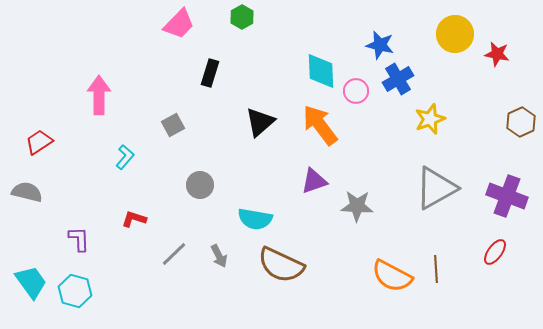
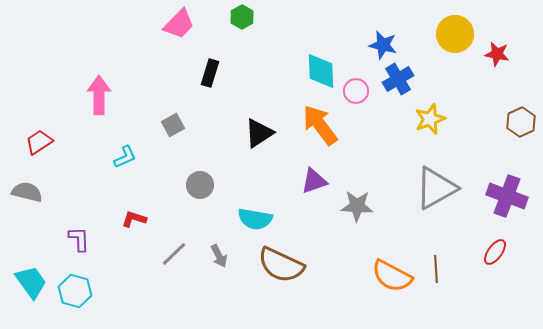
blue star: moved 3 px right
black triangle: moved 1 px left, 11 px down; rotated 8 degrees clockwise
cyan L-shape: rotated 25 degrees clockwise
